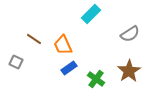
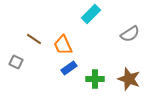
brown star: moved 8 px down; rotated 20 degrees counterclockwise
green cross: moved 1 px left; rotated 36 degrees counterclockwise
